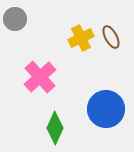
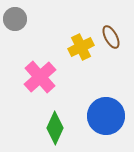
yellow cross: moved 9 px down
blue circle: moved 7 px down
